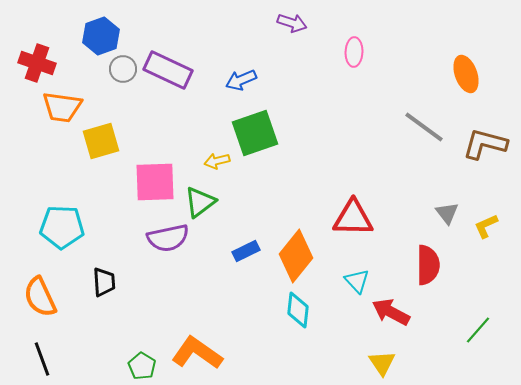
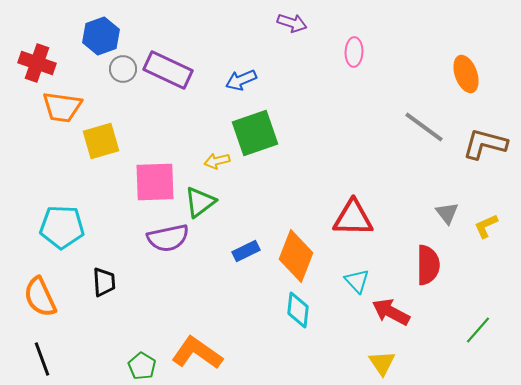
orange diamond: rotated 18 degrees counterclockwise
